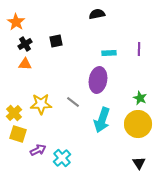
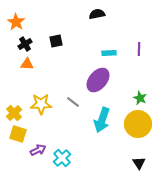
orange triangle: moved 2 px right
purple ellipse: rotated 30 degrees clockwise
